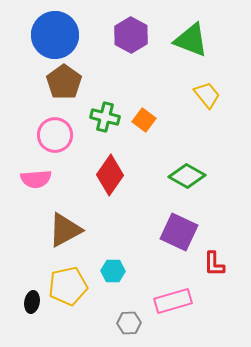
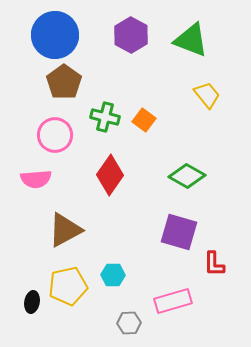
purple square: rotated 9 degrees counterclockwise
cyan hexagon: moved 4 px down
